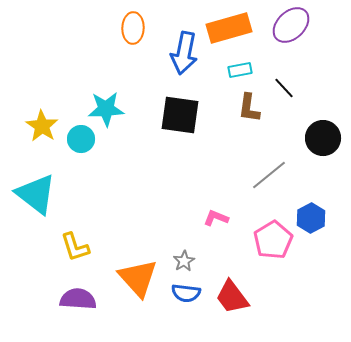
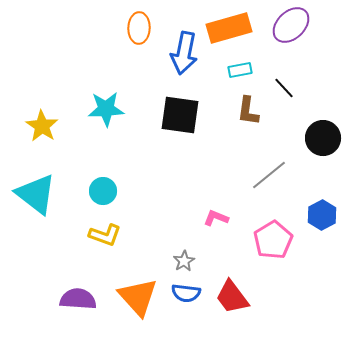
orange ellipse: moved 6 px right
brown L-shape: moved 1 px left, 3 px down
cyan circle: moved 22 px right, 52 px down
blue hexagon: moved 11 px right, 3 px up
yellow L-shape: moved 30 px right, 12 px up; rotated 52 degrees counterclockwise
orange triangle: moved 19 px down
